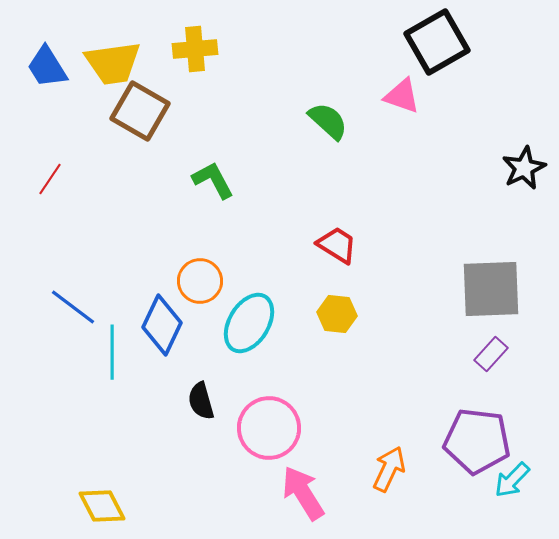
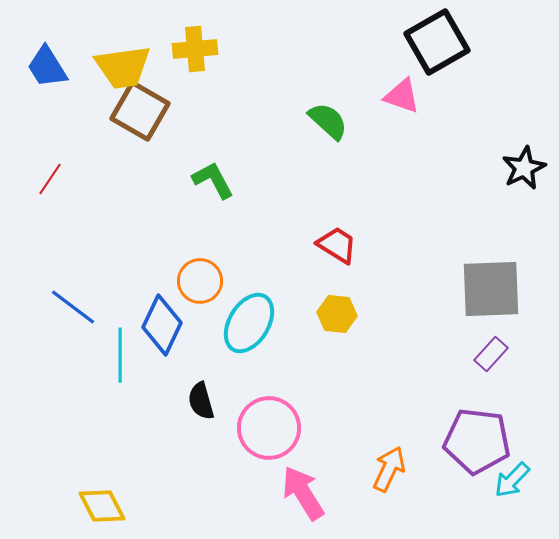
yellow trapezoid: moved 10 px right, 4 px down
cyan line: moved 8 px right, 3 px down
